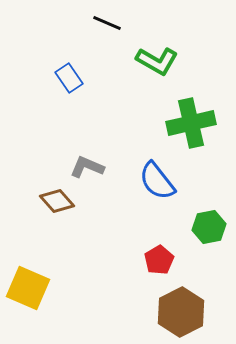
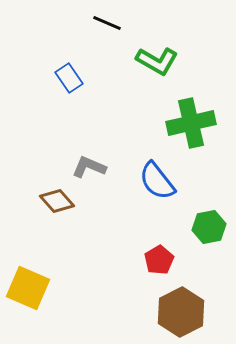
gray L-shape: moved 2 px right
